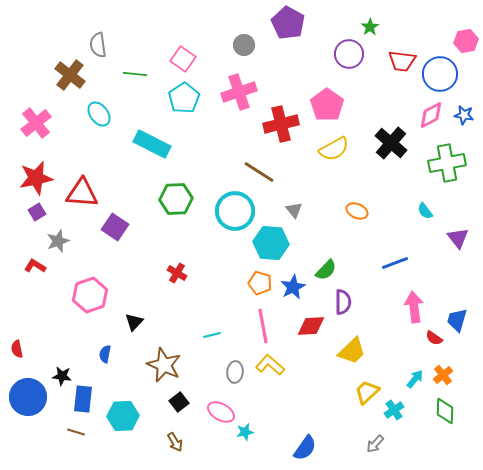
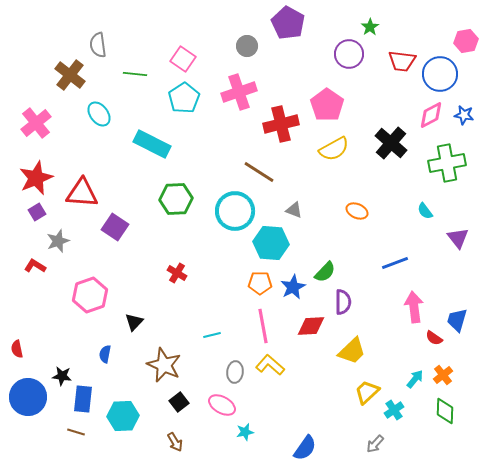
gray circle at (244, 45): moved 3 px right, 1 px down
red star at (36, 178): rotated 12 degrees counterclockwise
gray triangle at (294, 210): rotated 30 degrees counterclockwise
green semicircle at (326, 270): moved 1 px left, 2 px down
orange pentagon at (260, 283): rotated 15 degrees counterclockwise
pink ellipse at (221, 412): moved 1 px right, 7 px up
